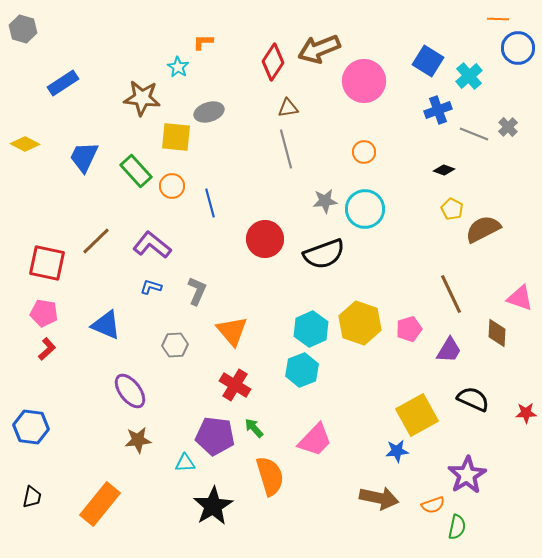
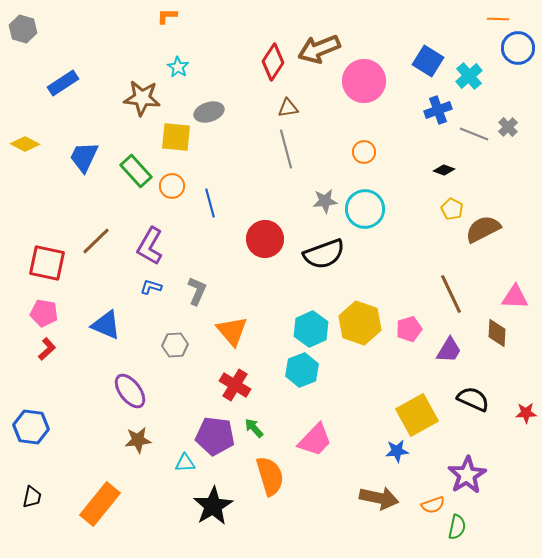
orange L-shape at (203, 42): moved 36 px left, 26 px up
purple L-shape at (152, 245): moved 2 px left, 1 px down; rotated 99 degrees counterclockwise
pink triangle at (520, 298): moved 5 px left, 1 px up; rotated 16 degrees counterclockwise
